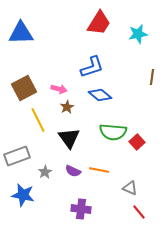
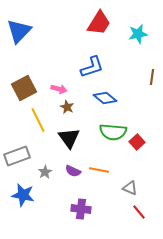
blue triangle: moved 2 px left, 2 px up; rotated 44 degrees counterclockwise
blue diamond: moved 5 px right, 3 px down
brown star: rotated 16 degrees counterclockwise
